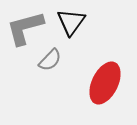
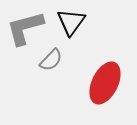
gray semicircle: moved 1 px right
